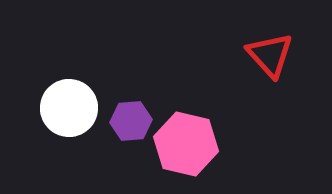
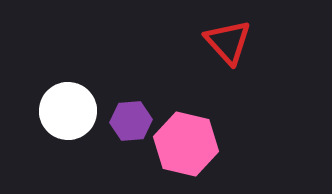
red triangle: moved 42 px left, 13 px up
white circle: moved 1 px left, 3 px down
